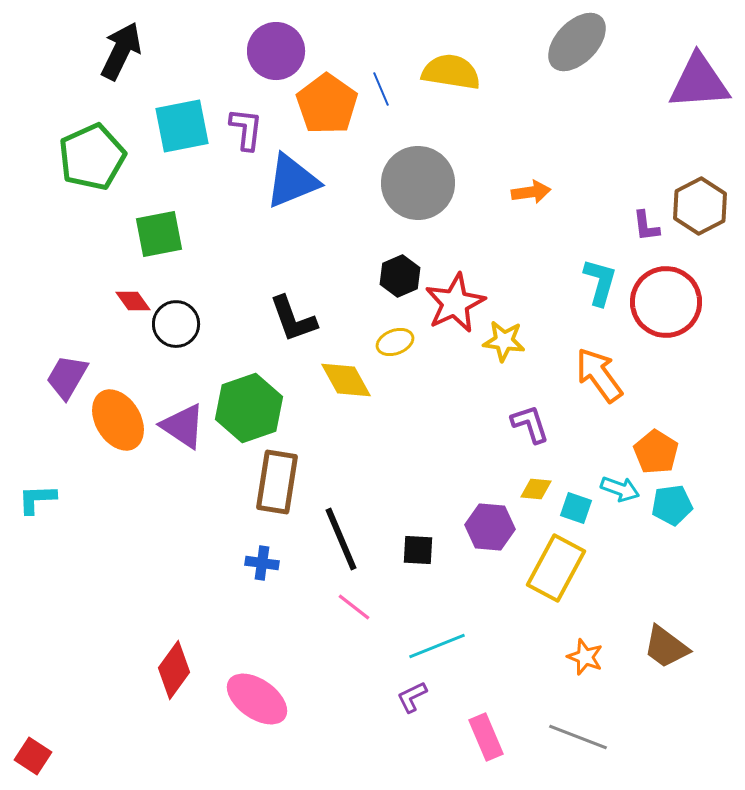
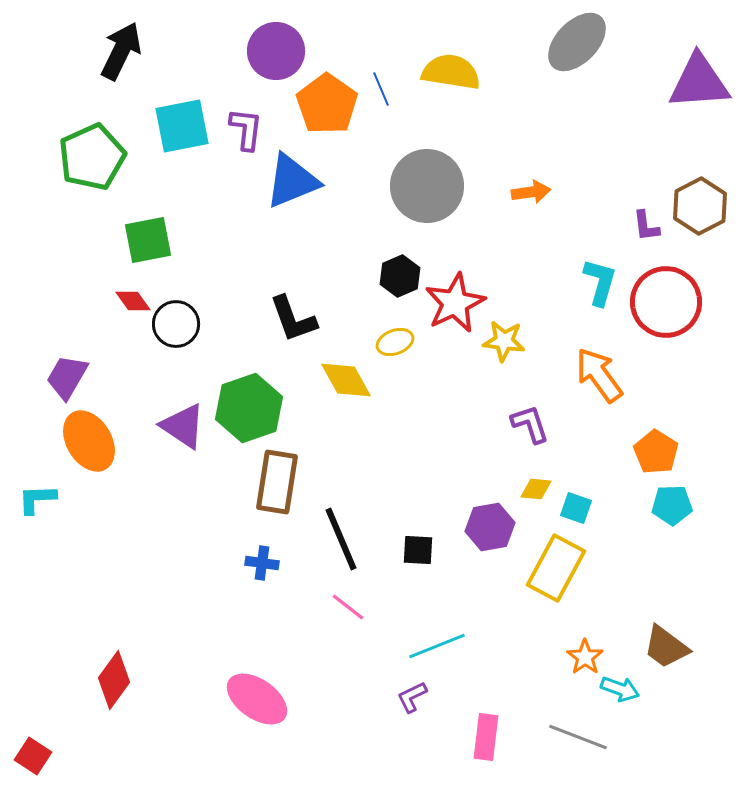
gray circle at (418, 183): moved 9 px right, 3 px down
green square at (159, 234): moved 11 px left, 6 px down
orange ellipse at (118, 420): moved 29 px left, 21 px down
cyan arrow at (620, 489): moved 200 px down
cyan pentagon at (672, 505): rotated 6 degrees clockwise
purple hexagon at (490, 527): rotated 15 degrees counterclockwise
pink line at (354, 607): moved 6 px left
orange star at (585, 657): rotated 15 degrees clockwise
red diamond at (174, 670): moved 60 px left, 10 px down
pink rectangle at (486, 737): rotated 30 degrees clockwise
